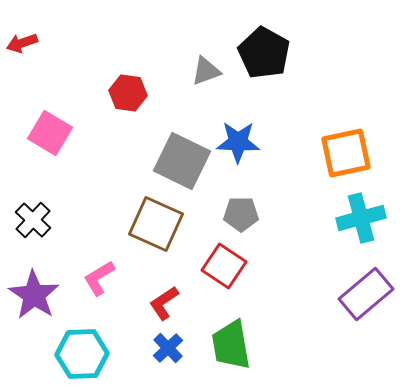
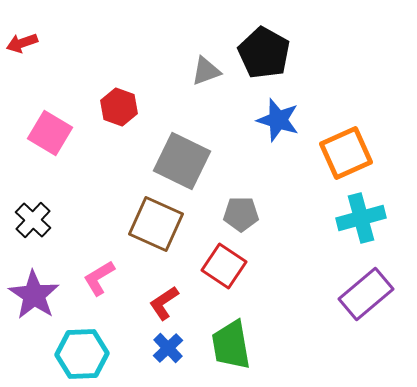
red hexagon: moved 9 px left, 14 px down; rotated 12 degrees clockwise
blue star: moved 40 px right, 22 px up; rotated 15 degrees clockwise
orange square: rotated 12 degrees counterclockwise
